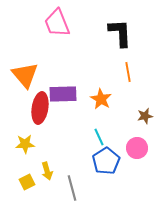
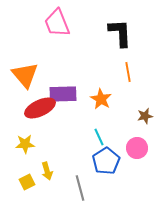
red ellipse: rotated 56 degrees clockwise
gray line: moved 8 px right
